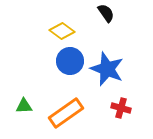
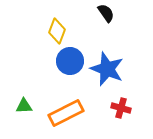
yellow diamond: moved 5 px left; rotated 75 degrees clockwise
orange rectangle: rotated 8 degrees clockwise
